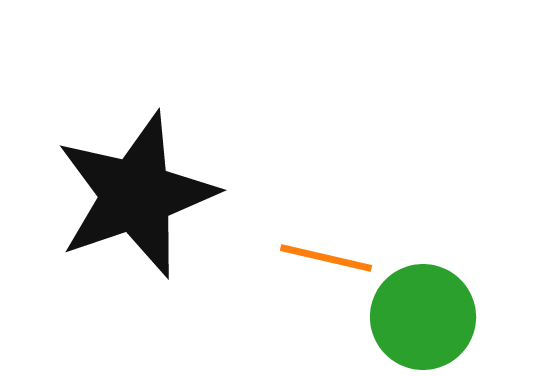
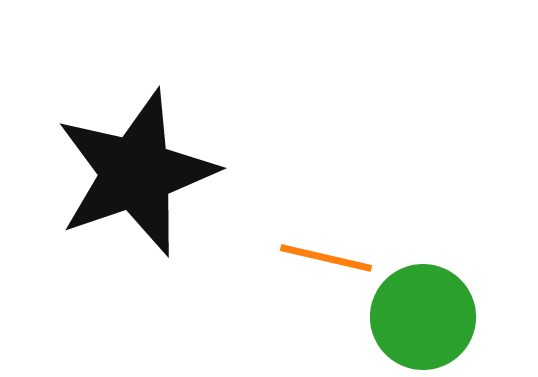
black star: moved 22 px up
